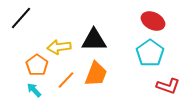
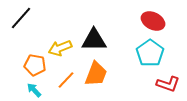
yellow arrow: moved 1 px right, 1 px down; rotated 15 degrees counterclockwise
orange pentagon: moved 2 px left; rotated 25 degrees counterclockwise
red L-shape: moved 2 px up
